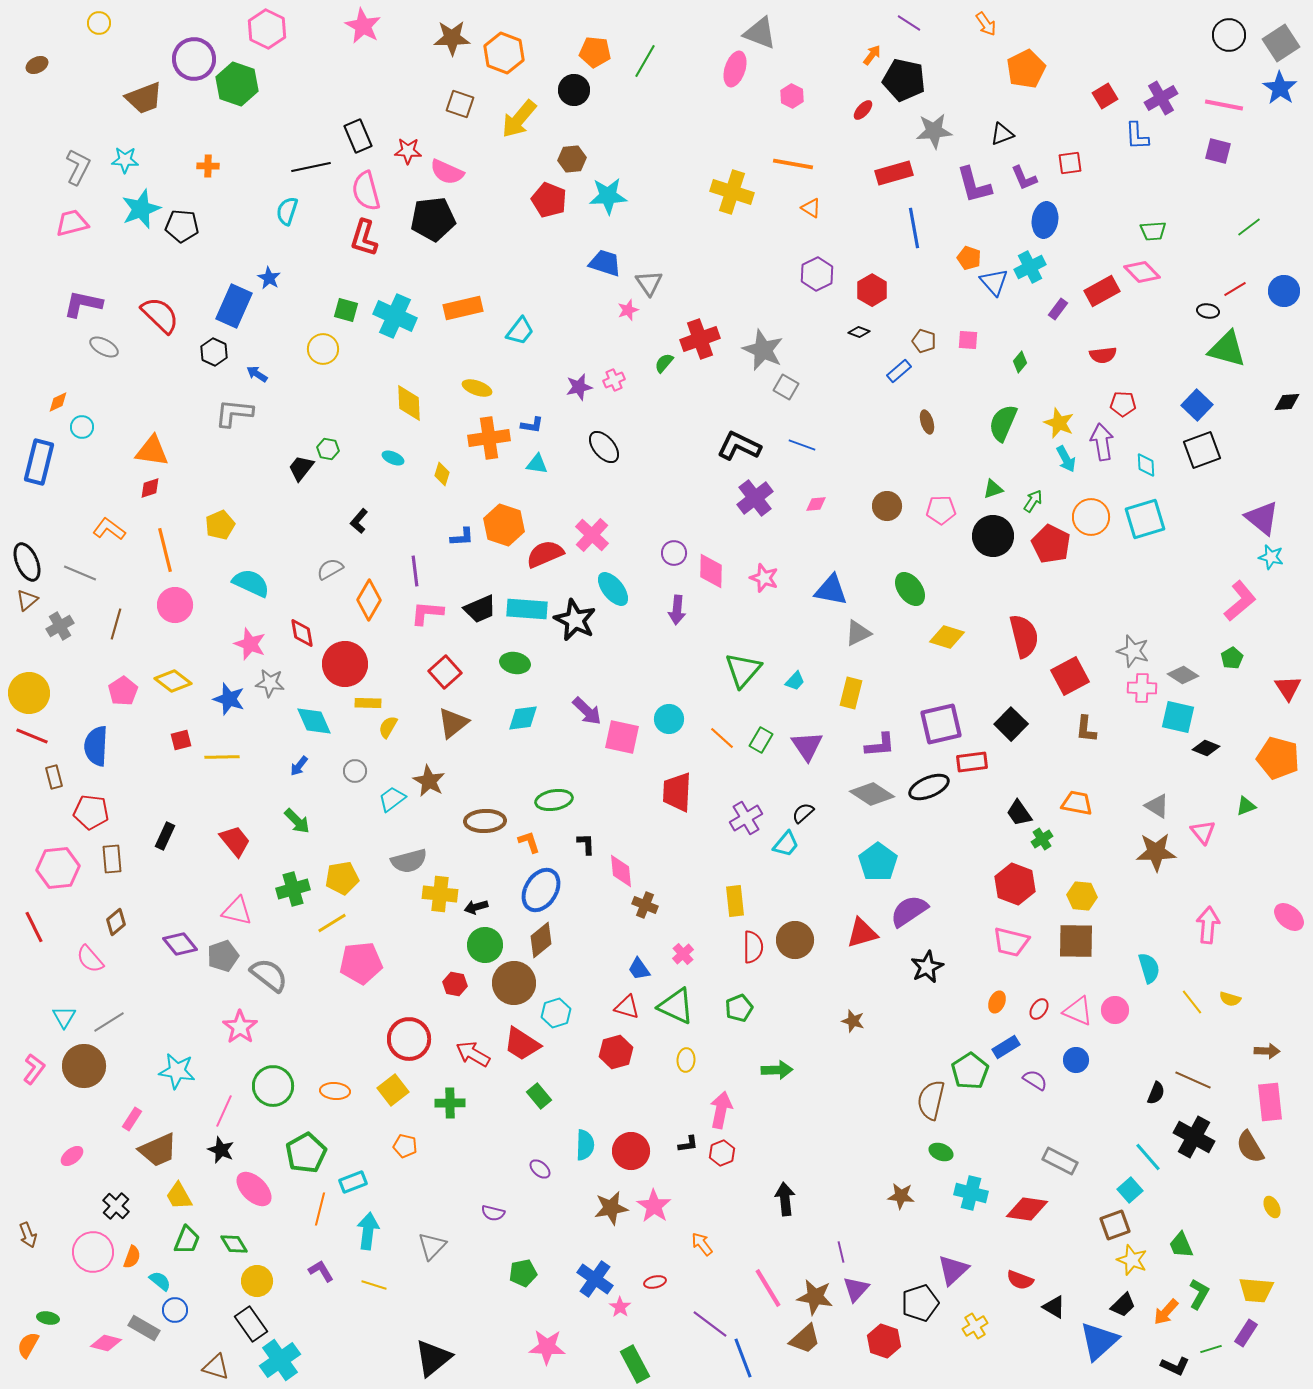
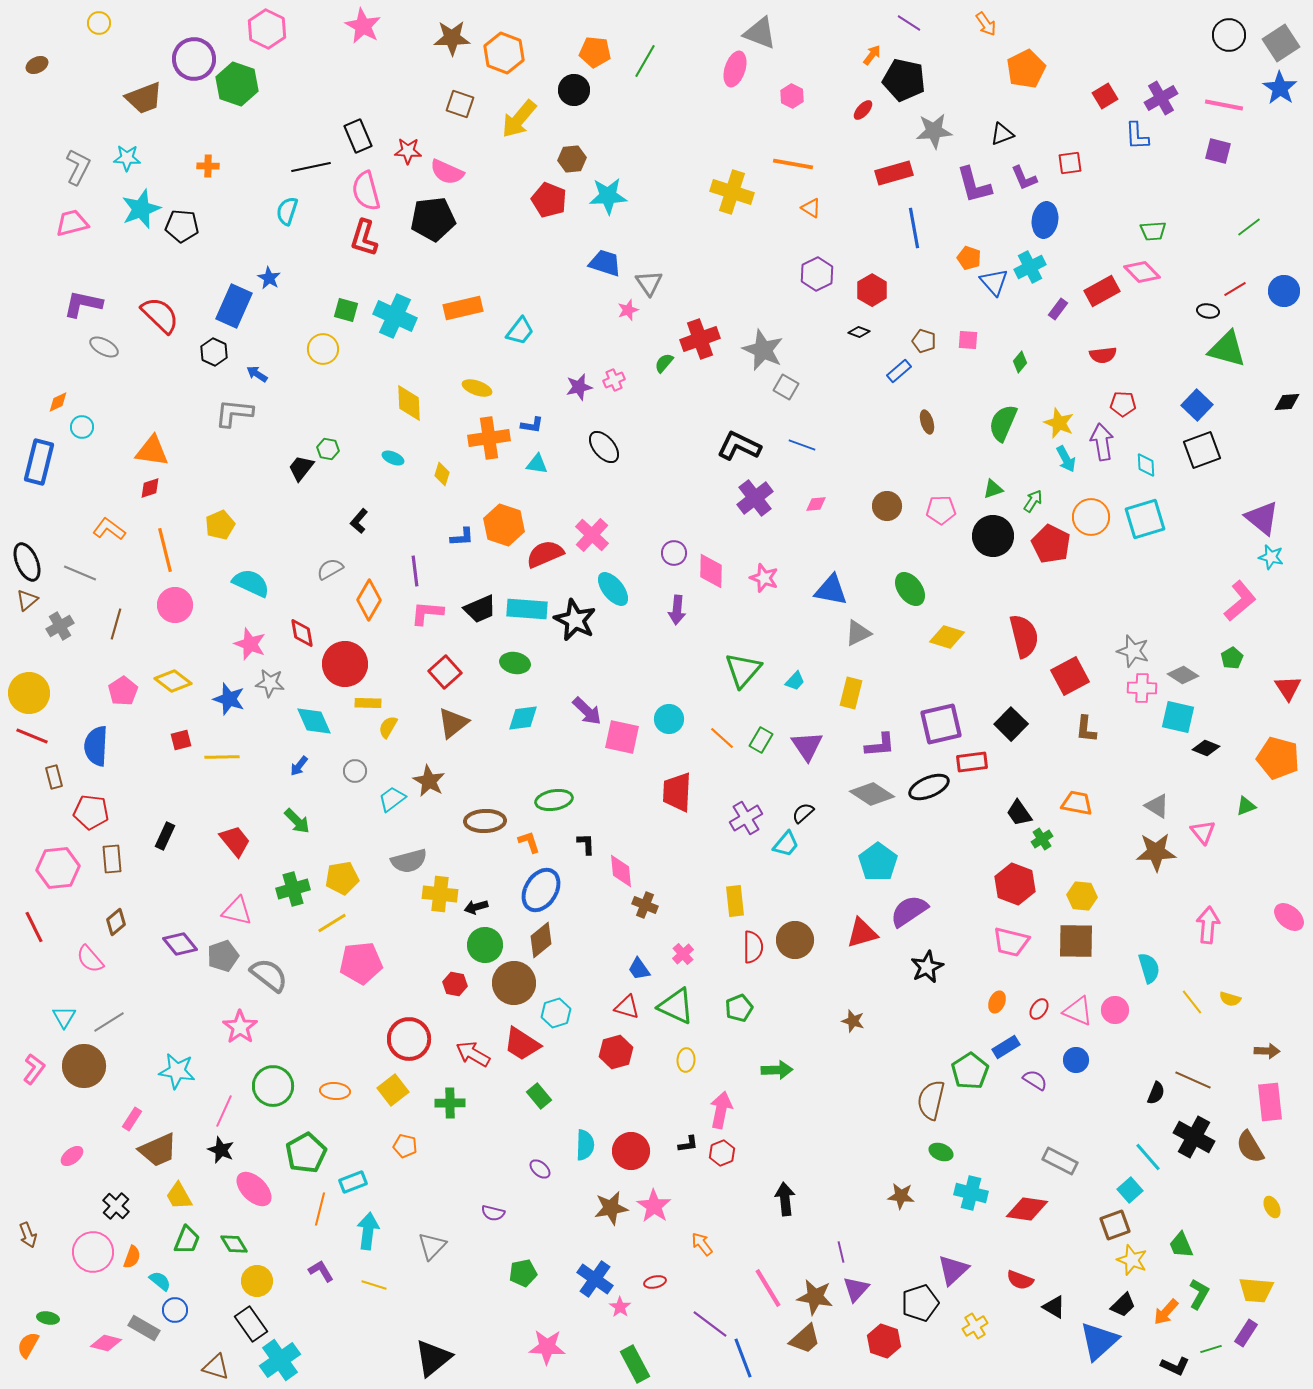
cyan star at (125, 160): moved 2 px right, 2 px up
